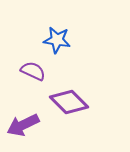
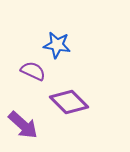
blue star: moved 5 px down
purple arrow: rotated 112 degrees counterclockwise
